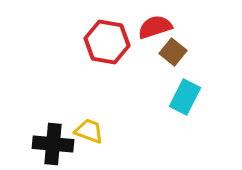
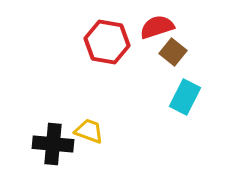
red semicircle: moved 2 px right
